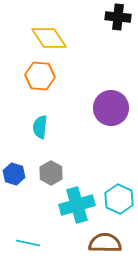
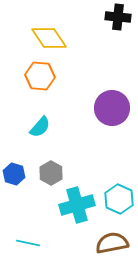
purple circle: moved 1 px right
cyan semicircle: rotated 145 degrees counterclockwise
brown semicircle: moved 7 px right; rotated 12 degrees counterclockwise
